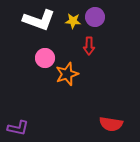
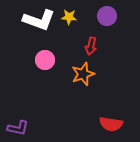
purple circle: moved 12 px right, 1 px up
yellow star: moved 4 px left, 4 px up
red arrow: moved 2 px right; rotated 12 degrees clockwise
pink circle: moved 2 px down
orange star: moved 16 px right
